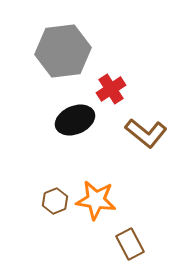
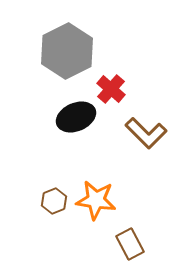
gray hexagon: moved 4 px right; rotated 20 degrees counterclockwise
red cross: rotated 16 degrees counterclockwise
black ellipse: moved 1 px right, 3 px up
brown L-shape: rotated 6 degrees clockwise
brown hexagon: moved 1 px left
